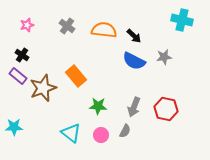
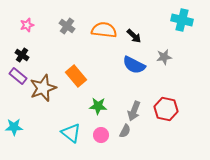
blue semicircle: moved 4 px down
gray arrow: moved 4 px down
